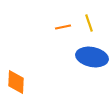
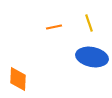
orange line: moved 9 px left
orange diamond: moved 2 px right, 3 px up
